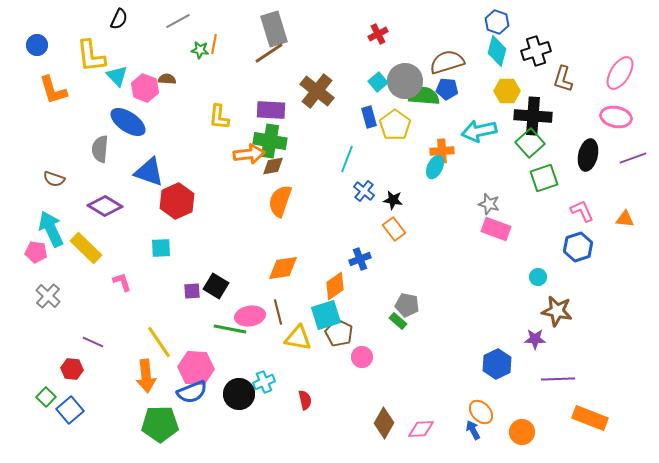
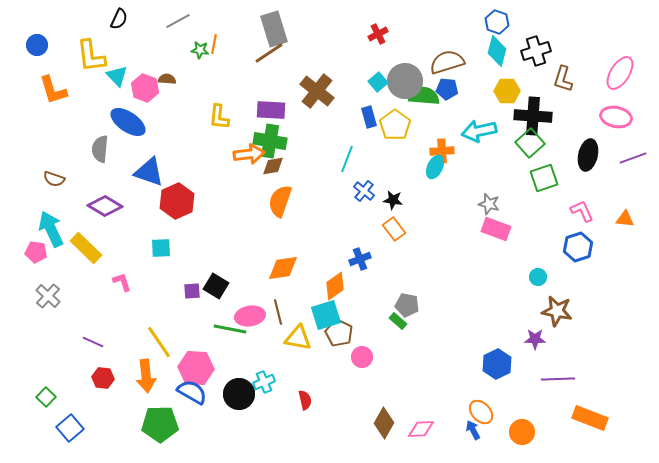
red hexagon at (72, 369): moved 31 px right, 9 px down
blue semicircle at (192, 392): rotated 128 degrees counterclockwise
blue square at (70, 410): moved 18 px down
